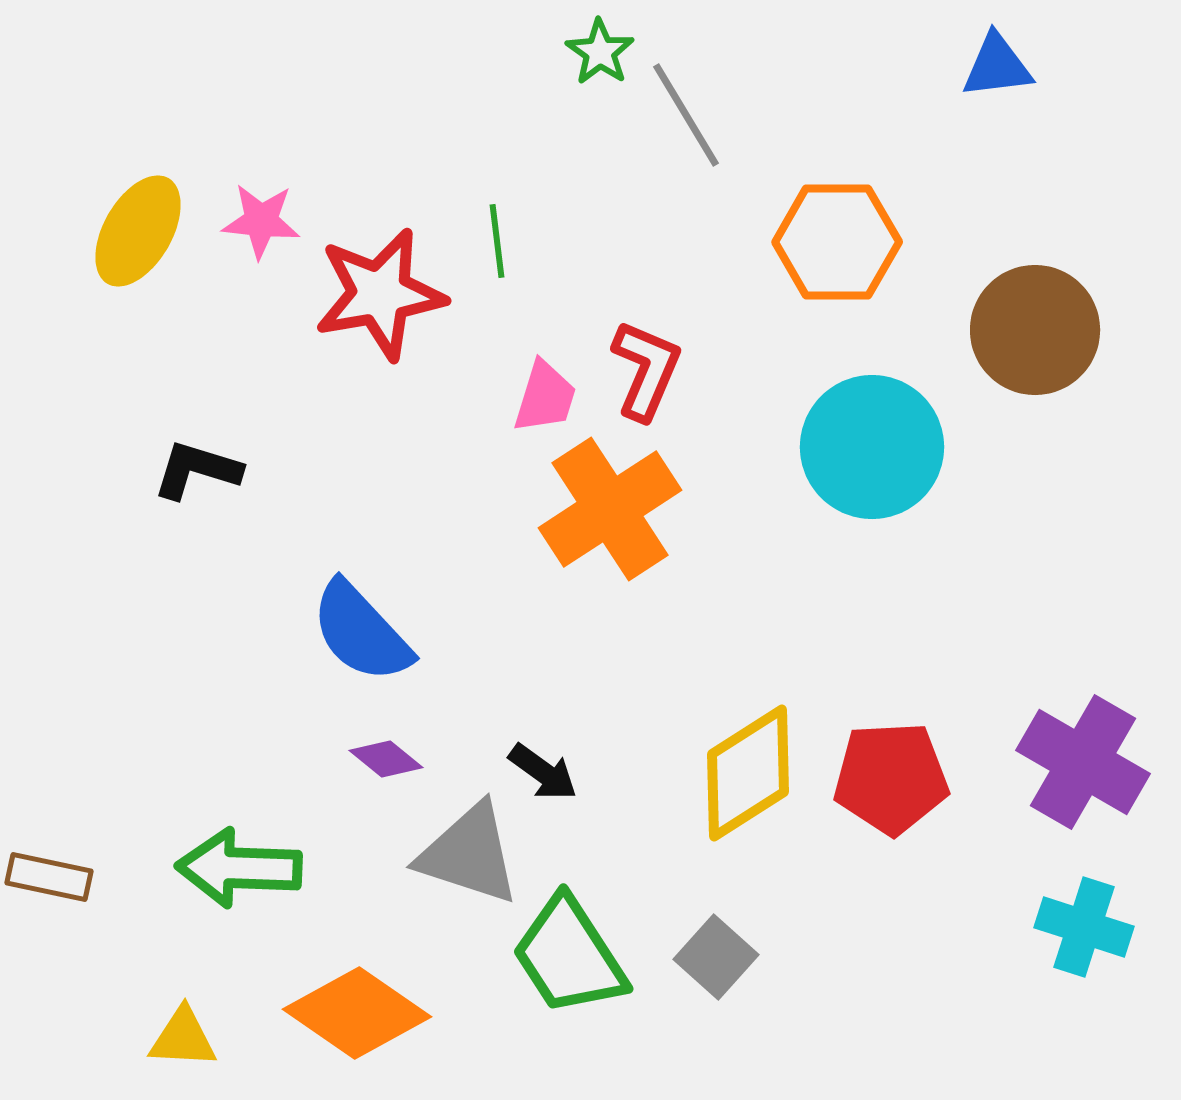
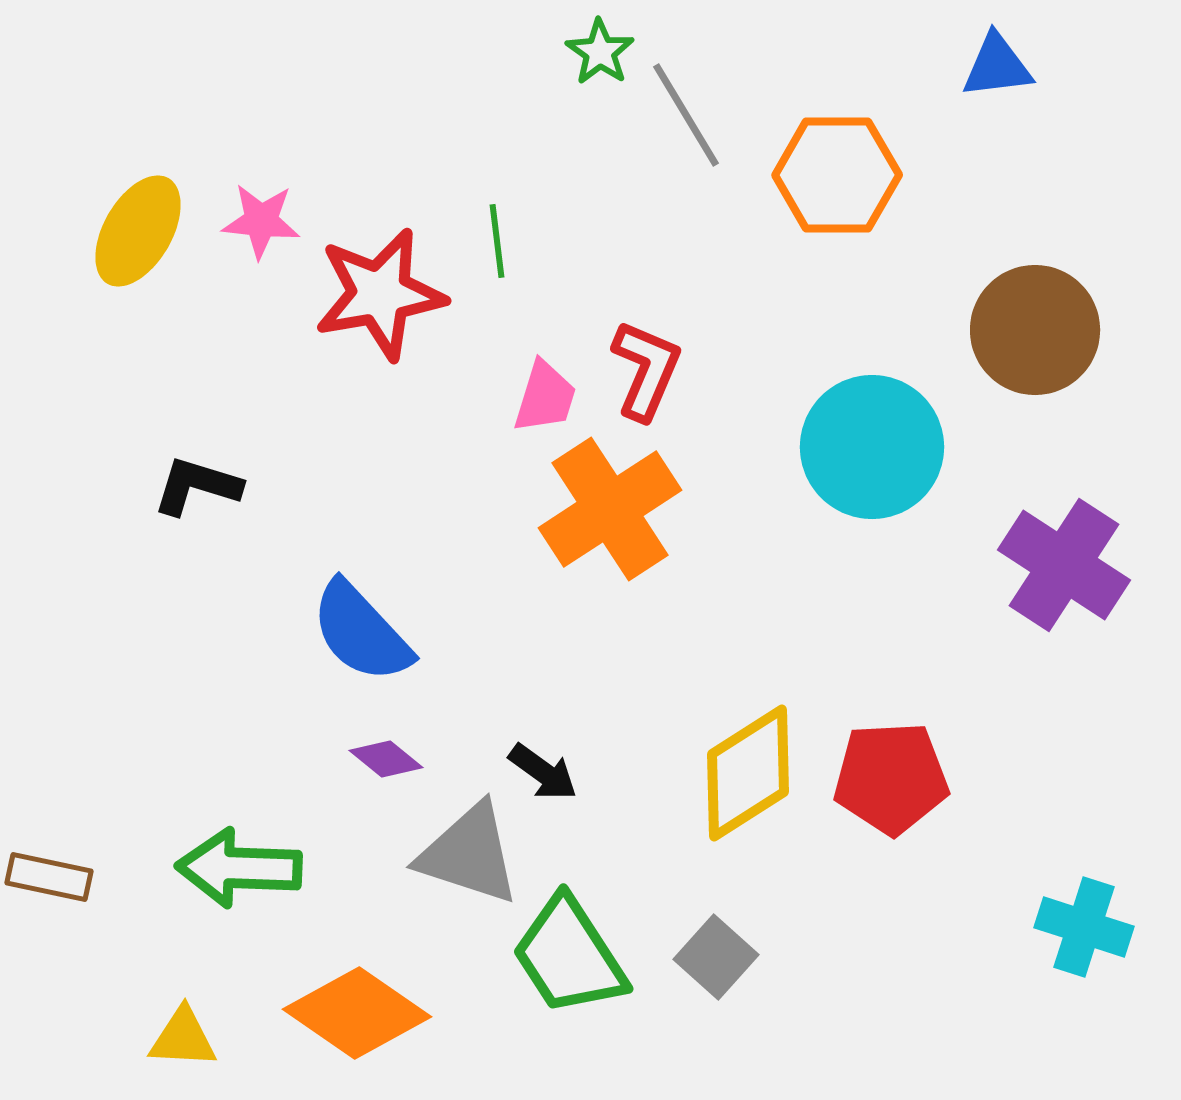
orange hexagon: moved 67 px up
black L-shape: moved 16 px down
purple cross: moved 19 px left, 197 px up; rotated 3 degrees clockwise
